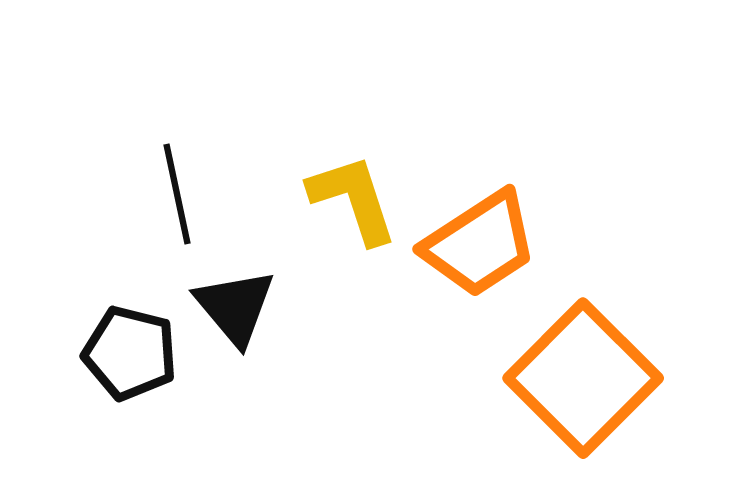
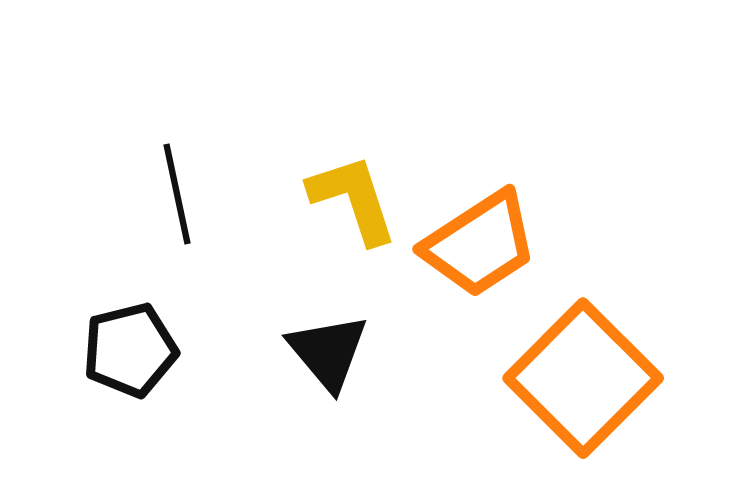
black triangle: moved 93 px right, 45 px down
black pentagon: moved 3 px up; rotated 28 degrees counterclockwise
